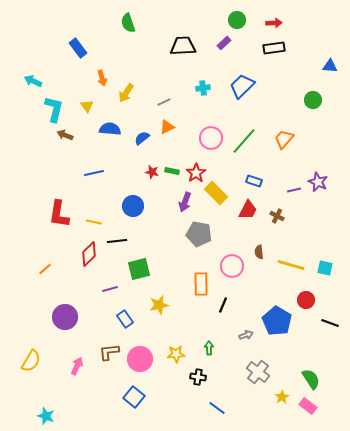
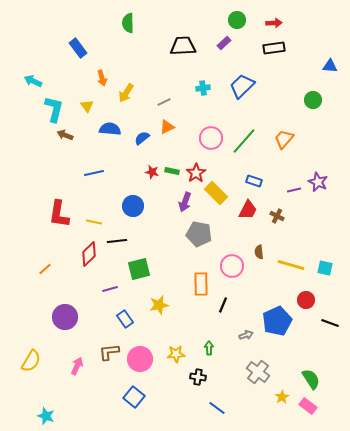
green semicircle at (128, 23): rotated 18 degrees clockwise
blue pentagon at (277, 321): rotated 16 degrees clockwise
